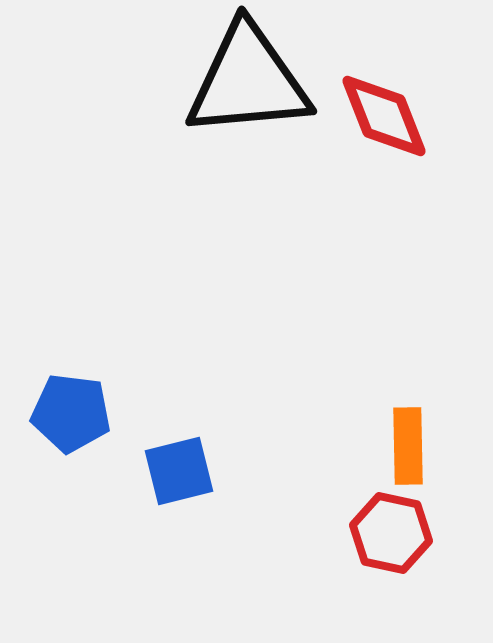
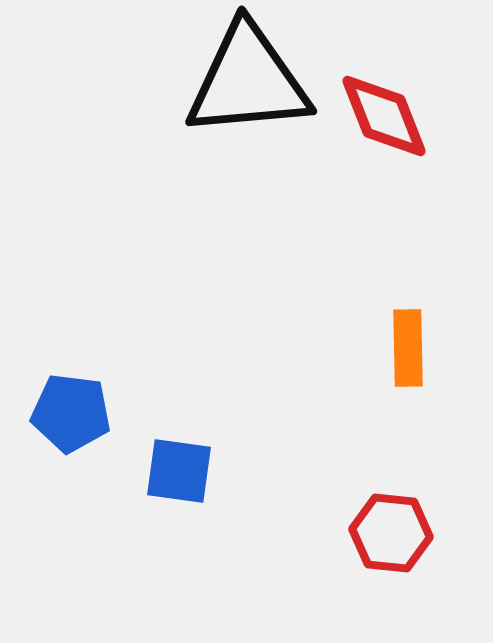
orange rectangle: moved 98 px up
blue square: rotated 22 degrees clockwise
red hexagon: rotated 6 degrees counterclockwise
